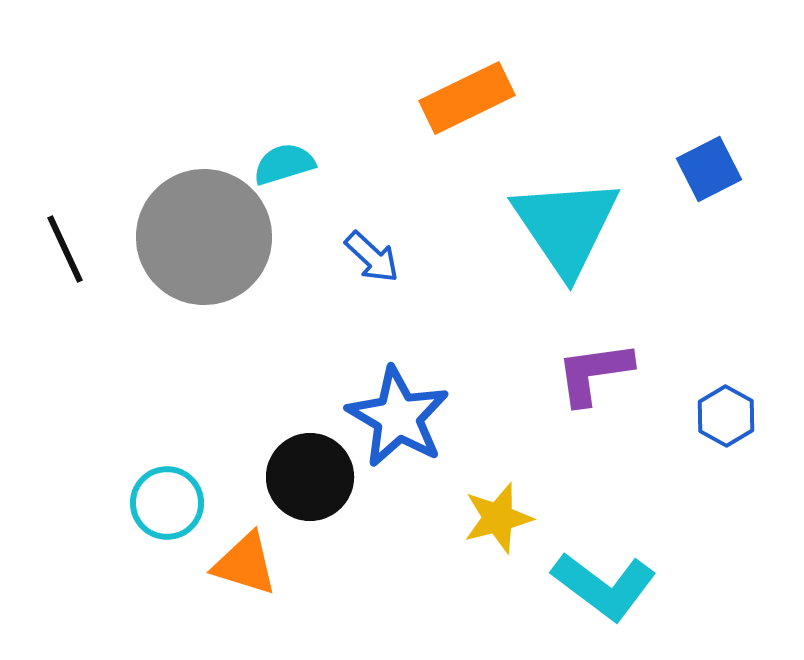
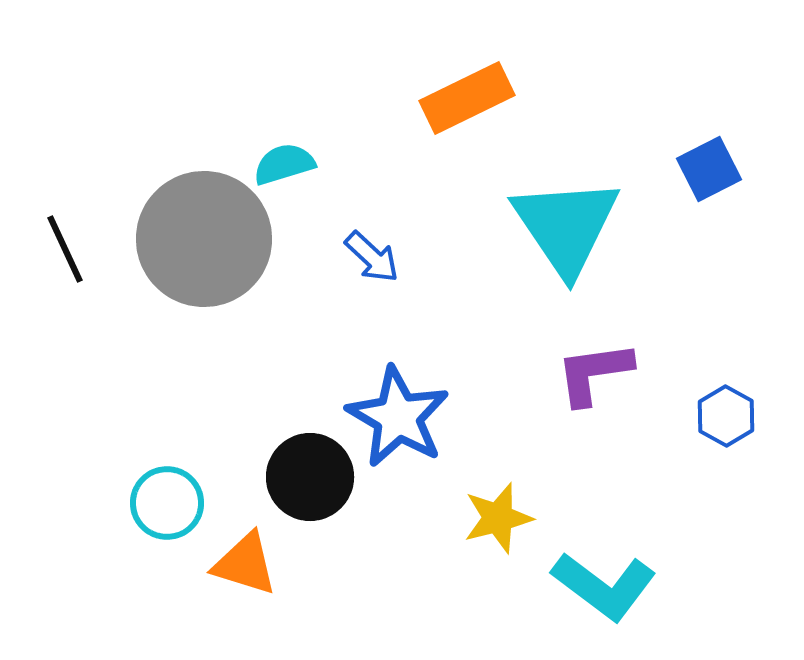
gray circle: moved 2 px down
